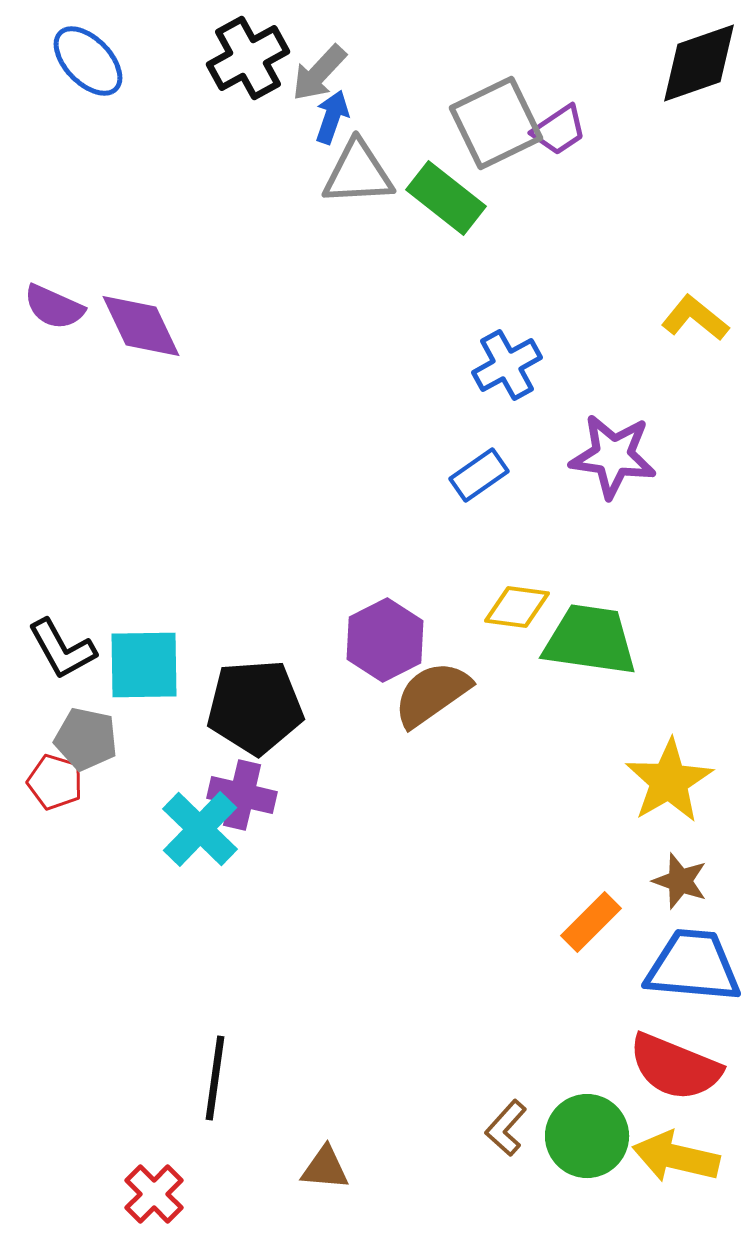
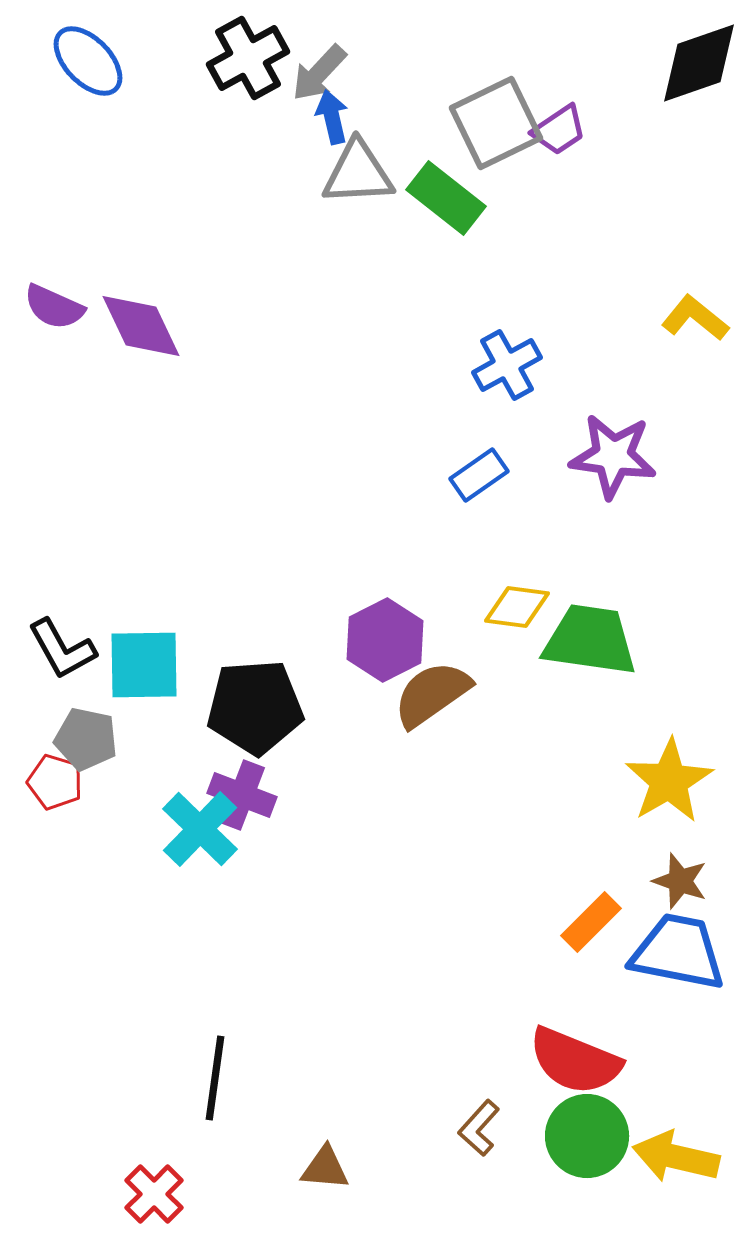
blue arrow: rotated 32 degrees counterclockwise
purple cross: rotated 8 degrees clockwise
blue trapezoid: moved 15 px left, 14 px up; rotated 6 degrees clockwise
red semicircle: moved 100 px left, 6 px up
brown L-shape: moved 27 px left
